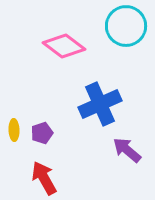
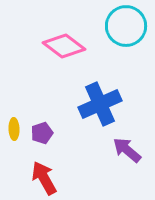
yellow ellipse: moved 1 px up
